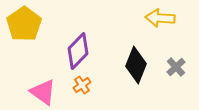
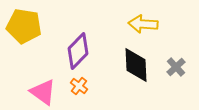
yellow arrow: moved 17 px left, 6 px down
yellow pentagon: moved 2 px down; rotated 28 degrees counterclockwise
black diamond: rotated 24 degrees counterclockwise
orange cross: moved 3 px left, 1 px down; rotated 18 degrees counterclockwise
